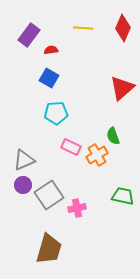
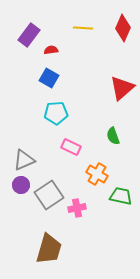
orange cross: moved 19 px down; rotated 30 degrees counterclockwise
purple circle: moved 2 px left
green trapezoid: moved 2 px left
